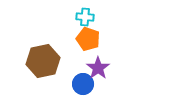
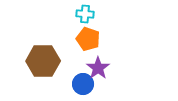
cyan cross: moved 3 px up
brown hexagon: rotated 12 degrees clockwise
